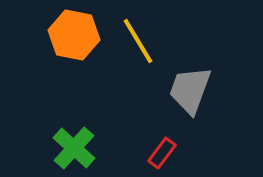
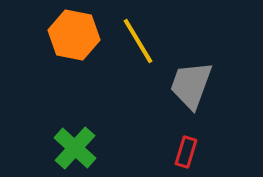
gray trapezoid: moved 1 px right, 5 px up
green cross: moved 1 px right
red rectangle: moved 24 px right, 1 px up; rotated 20 degrees counterclockwise
